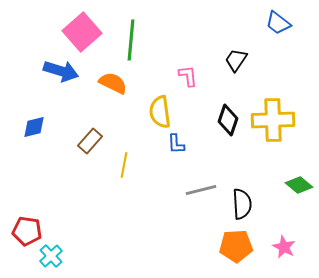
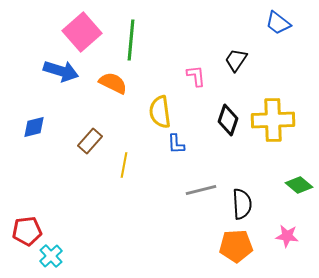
pink L-shape: moved 8 px right
red pentagon: rotated 16 degrees counterclockwise
pink star: moved 3 px right, 11 px up; rotated 20 degrees counterclockwise
